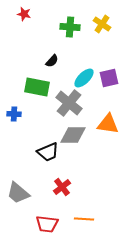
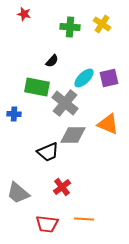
gray cross: moved 4 px left
orange triangle: rotated 15 degrees clockwise
